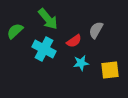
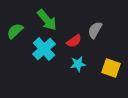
green arrow: moved 1 px left, 1 px down
gray semicircle: moved 1 px left
cyan cross: rotated 20 degrees clockwise
cyan star: moved 3 px left, 1 px down
yellow square: moved 1 px right, 2 px up; rotated 24 degrees clockwise
